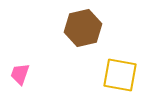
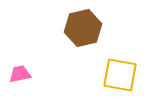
pink trapezoid: rotated 60 degrees clockwise
